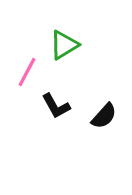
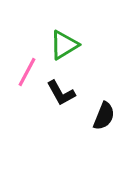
black L-shape: moved 5 px right, 13 px up
black semicircle: rotated 20 degrees counterclockwise
